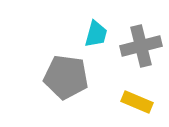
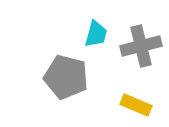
gray pentagon: rotated 6 degrees clockwise
yellow rectangle: moved 1 px left, 3 px down
